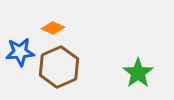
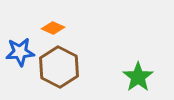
brown hexagon: rotated 9 degrees counterclockwise
green star: moved 4 px down
